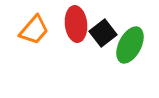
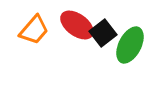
red ellipse: moved 1 px right, 1 px down; rotated 48 degrees counterclockwise
